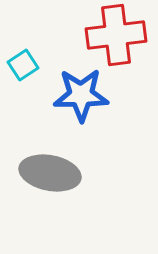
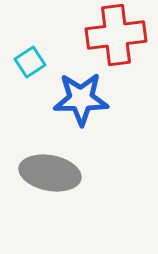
cyan square: moved 7 px right, 3 px up
blue star: moved 4 px down
